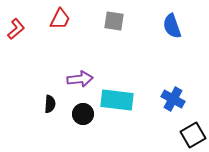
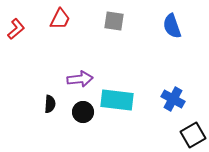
black circle: moved 2 px up
